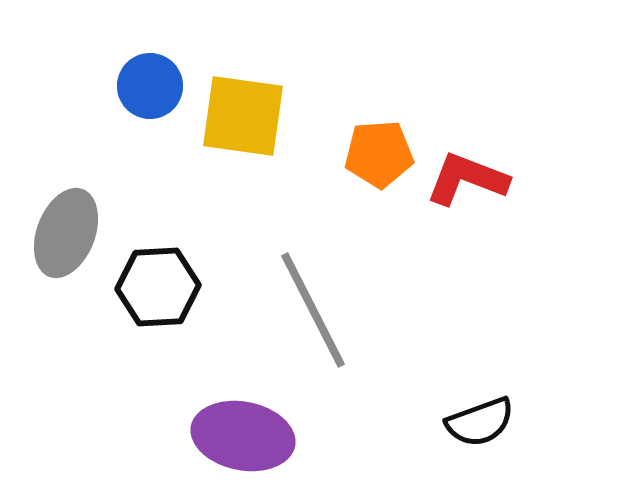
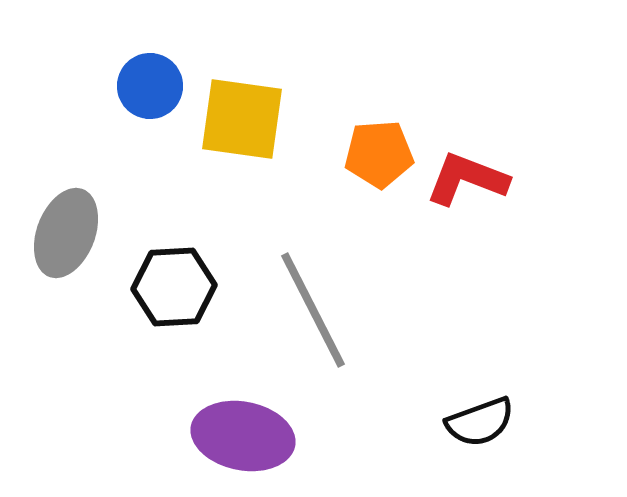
yellow square: moved 1 px left, 3 px down
black hexagon: moved 16 px right
